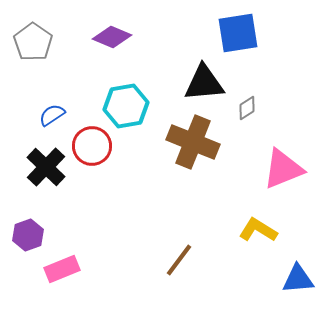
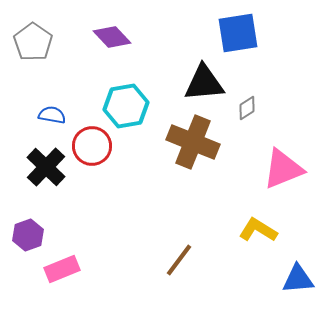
purple diamond: rotated 24 degrees clockwise
blue semicircle: rotated 44 degrees clockwise
